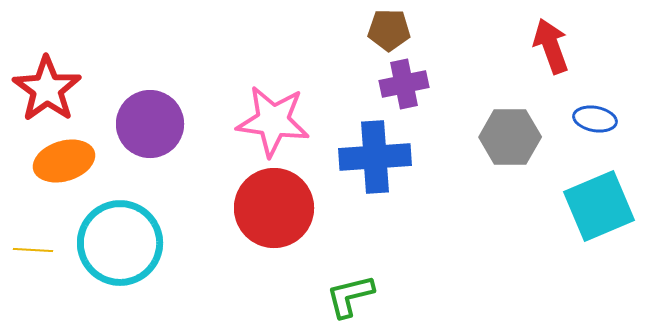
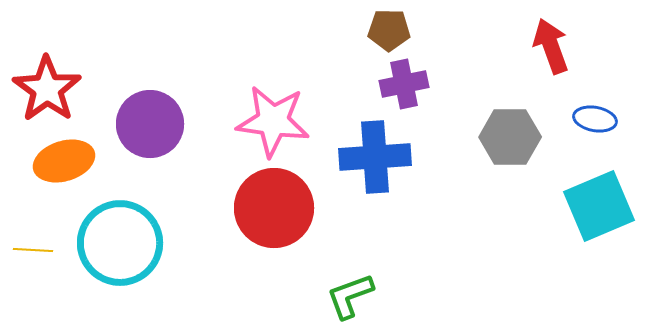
green L-shape: rotated 6 degrees counterclockwise
